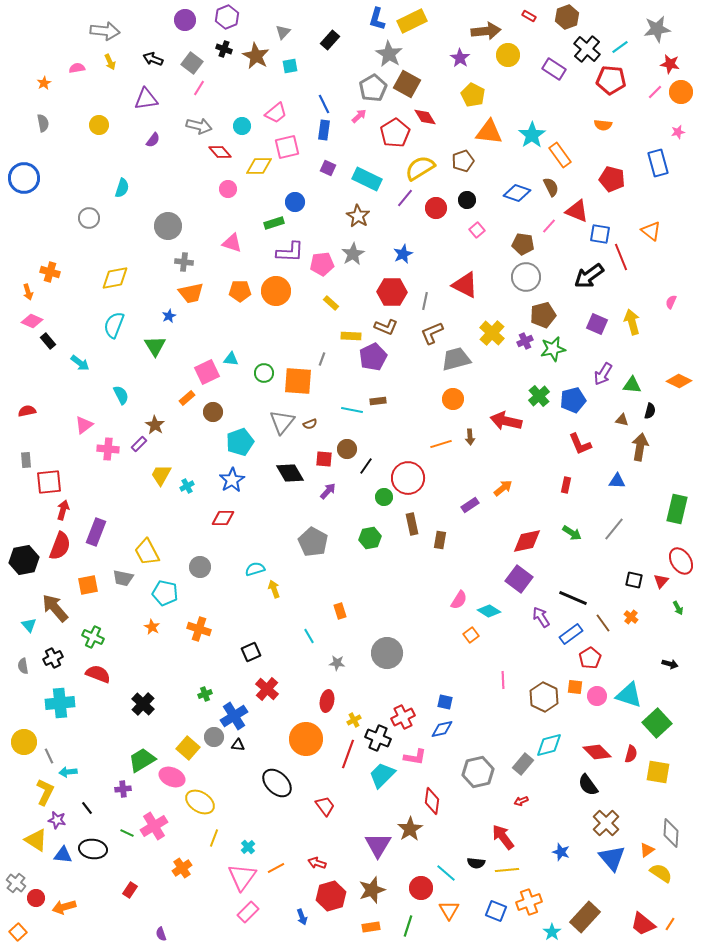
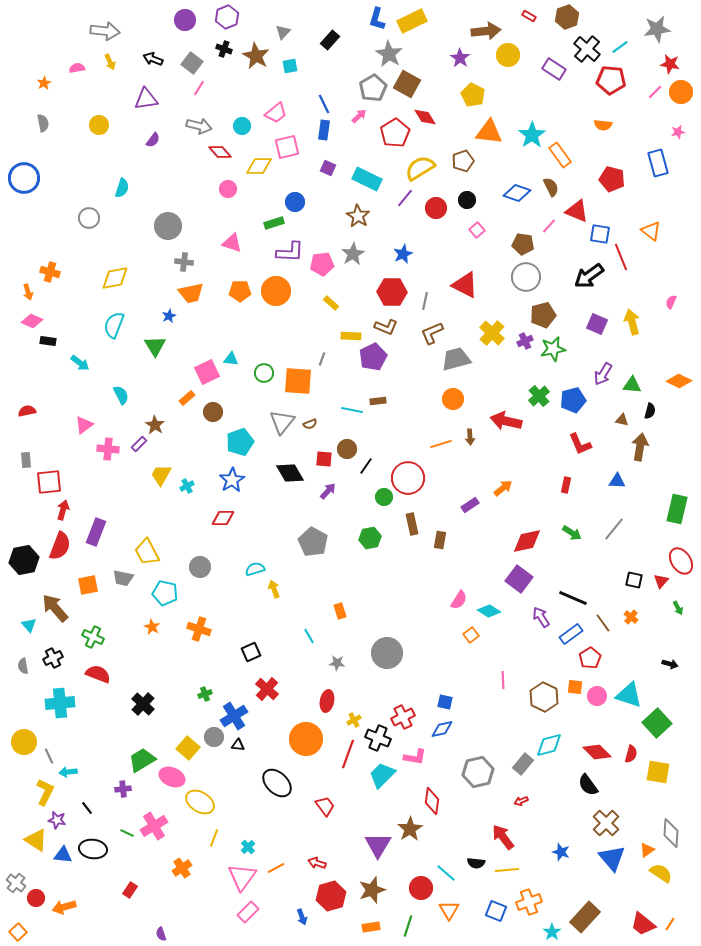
black rectangle at (48, 341): rotated 42 degrees counterclockwise
